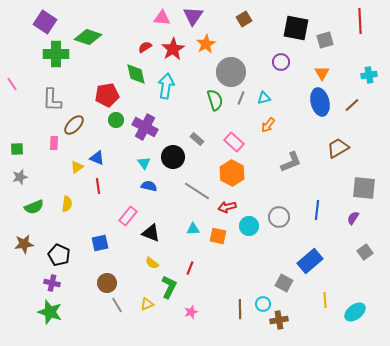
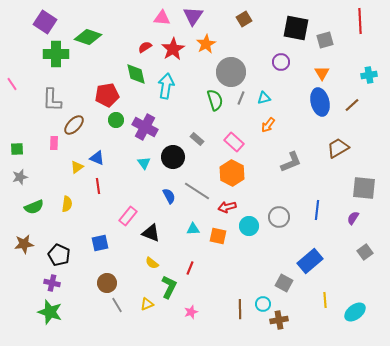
blue semicircle at (149, 186): moved 20 px right, 10 px down; rotated 49 degrees clockwise
